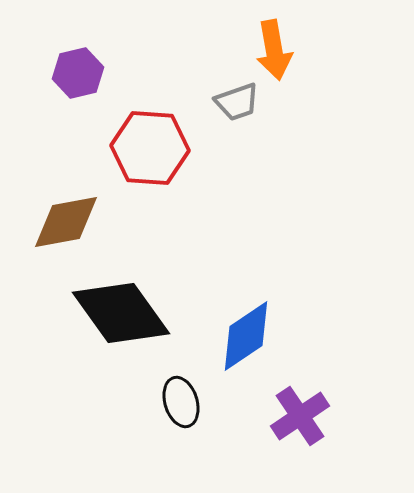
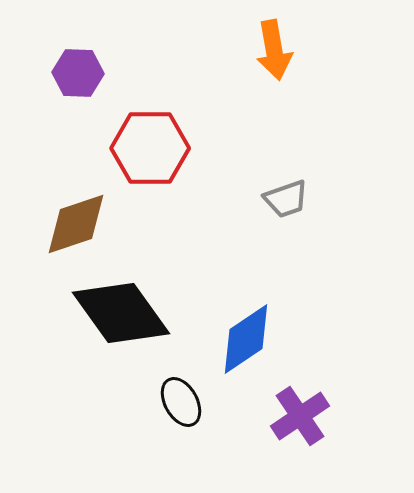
purple hexagon: rotated 15 degrees clockwise
gray trapezoid: moved 49 px right, 97 px down
red hexagon: rotated 4 degrees counterclockwise
brown diamond: moved 10 px right, 2 px down; rotated 8 degrees counterclockwise
blue diamond: moved 3 px down
black ellipse: rotated 12 degrees counterclockwise
